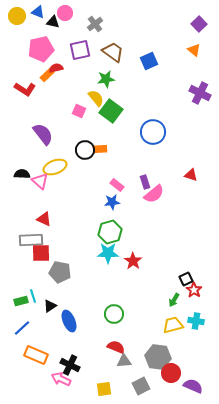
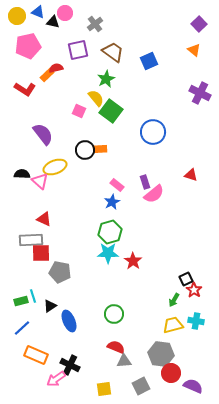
pink pentagon at (41, 49): moved 13 px left, 3 px up
purple square at (80, 50): moved 2 px left
green star at (106, 79): rotated 18 degrees counterclockwise
blue star at (112, 202): rotated 21 degrees counterclockwise
gray hexagon at (158, 357): moved 3 px right, 3 px up
pink arrow at (61, 379): moved 5 px left; rotated 60 degrees counterclockwise
